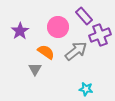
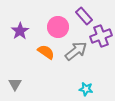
purple cross: moved 1 px right, 1 px down
gray triangle: moved 20 px left, 15 px down
